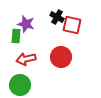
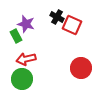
red square: rotated 12 degrees clockwise
green rectangle: rotated 32 degrees counterclockwise
red circle: moved 20 px right, 11 px down
green circle: moved 2 px right, 6 px up
